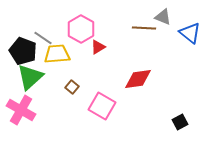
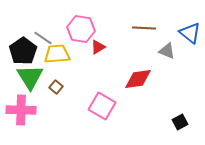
gray triangle: moved 4 px right, 34 px down
pink hexagon: rotated 20 degrees counterclockwise
black pentagon: rotated 16 degrees clockwise
green triangle: rotated 20 degrees counterclockwise
brown square: moved 16 px left
pink cross: rotated 28 degrees counterclockwise
